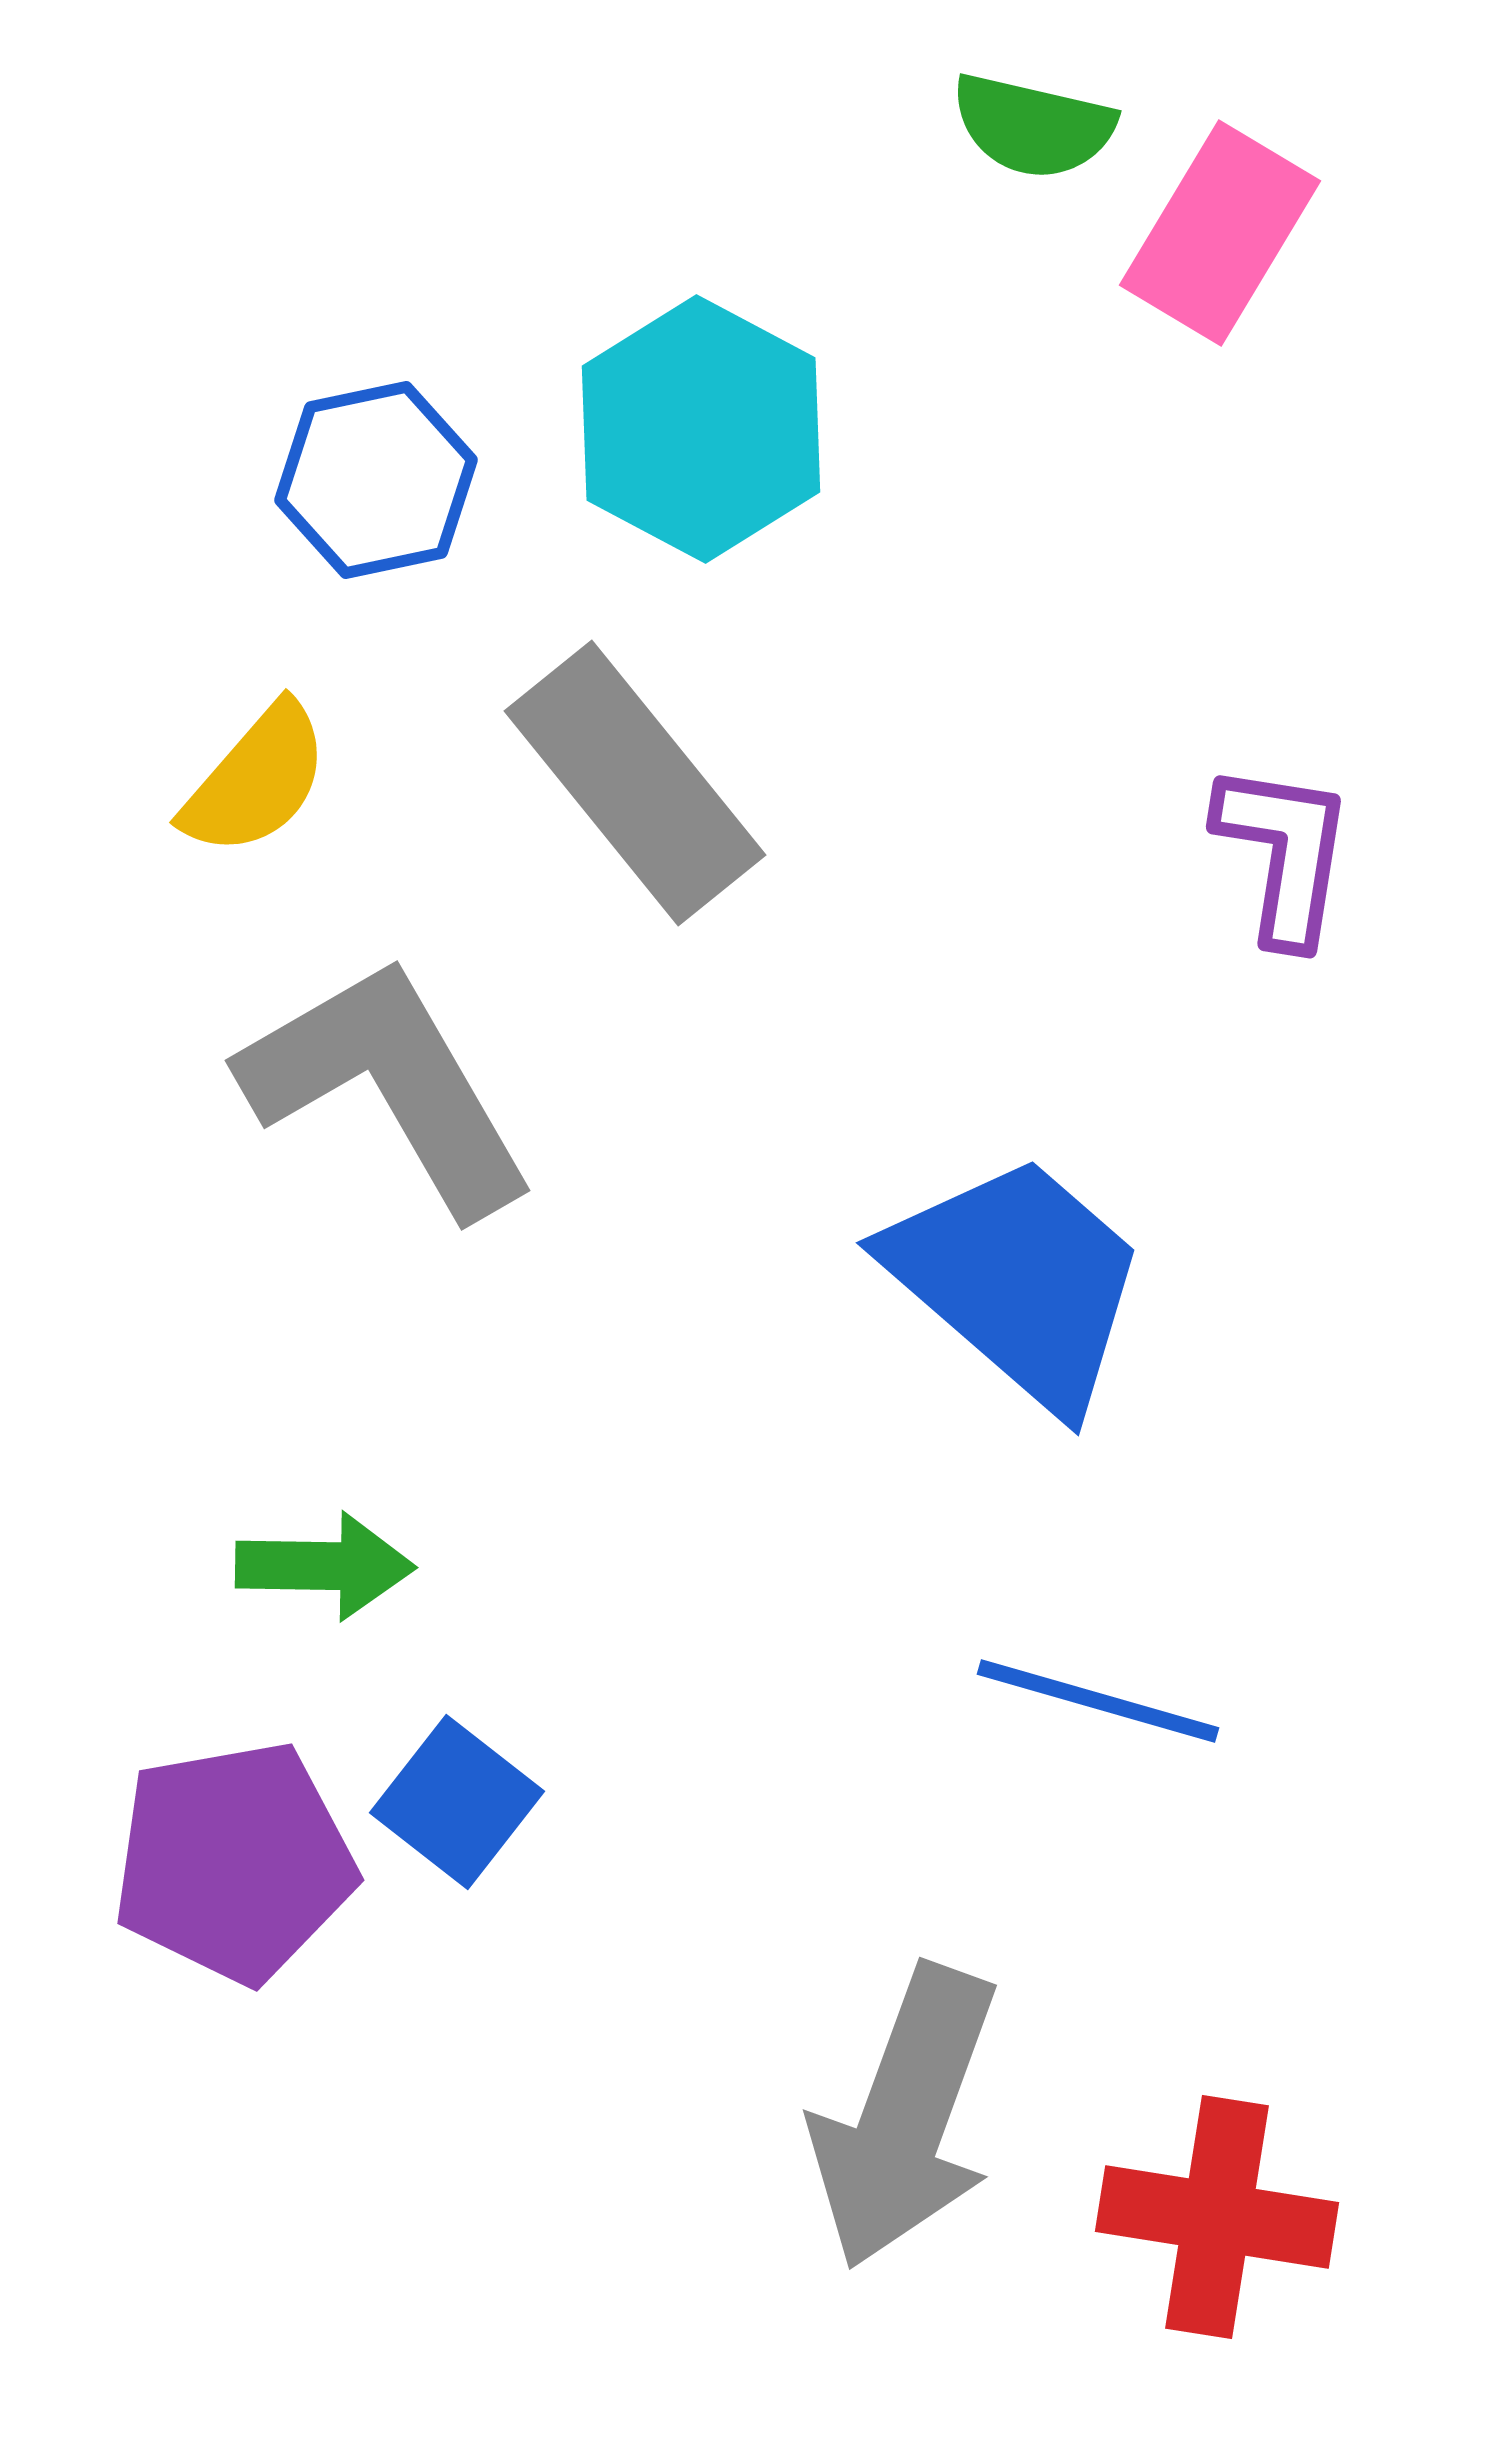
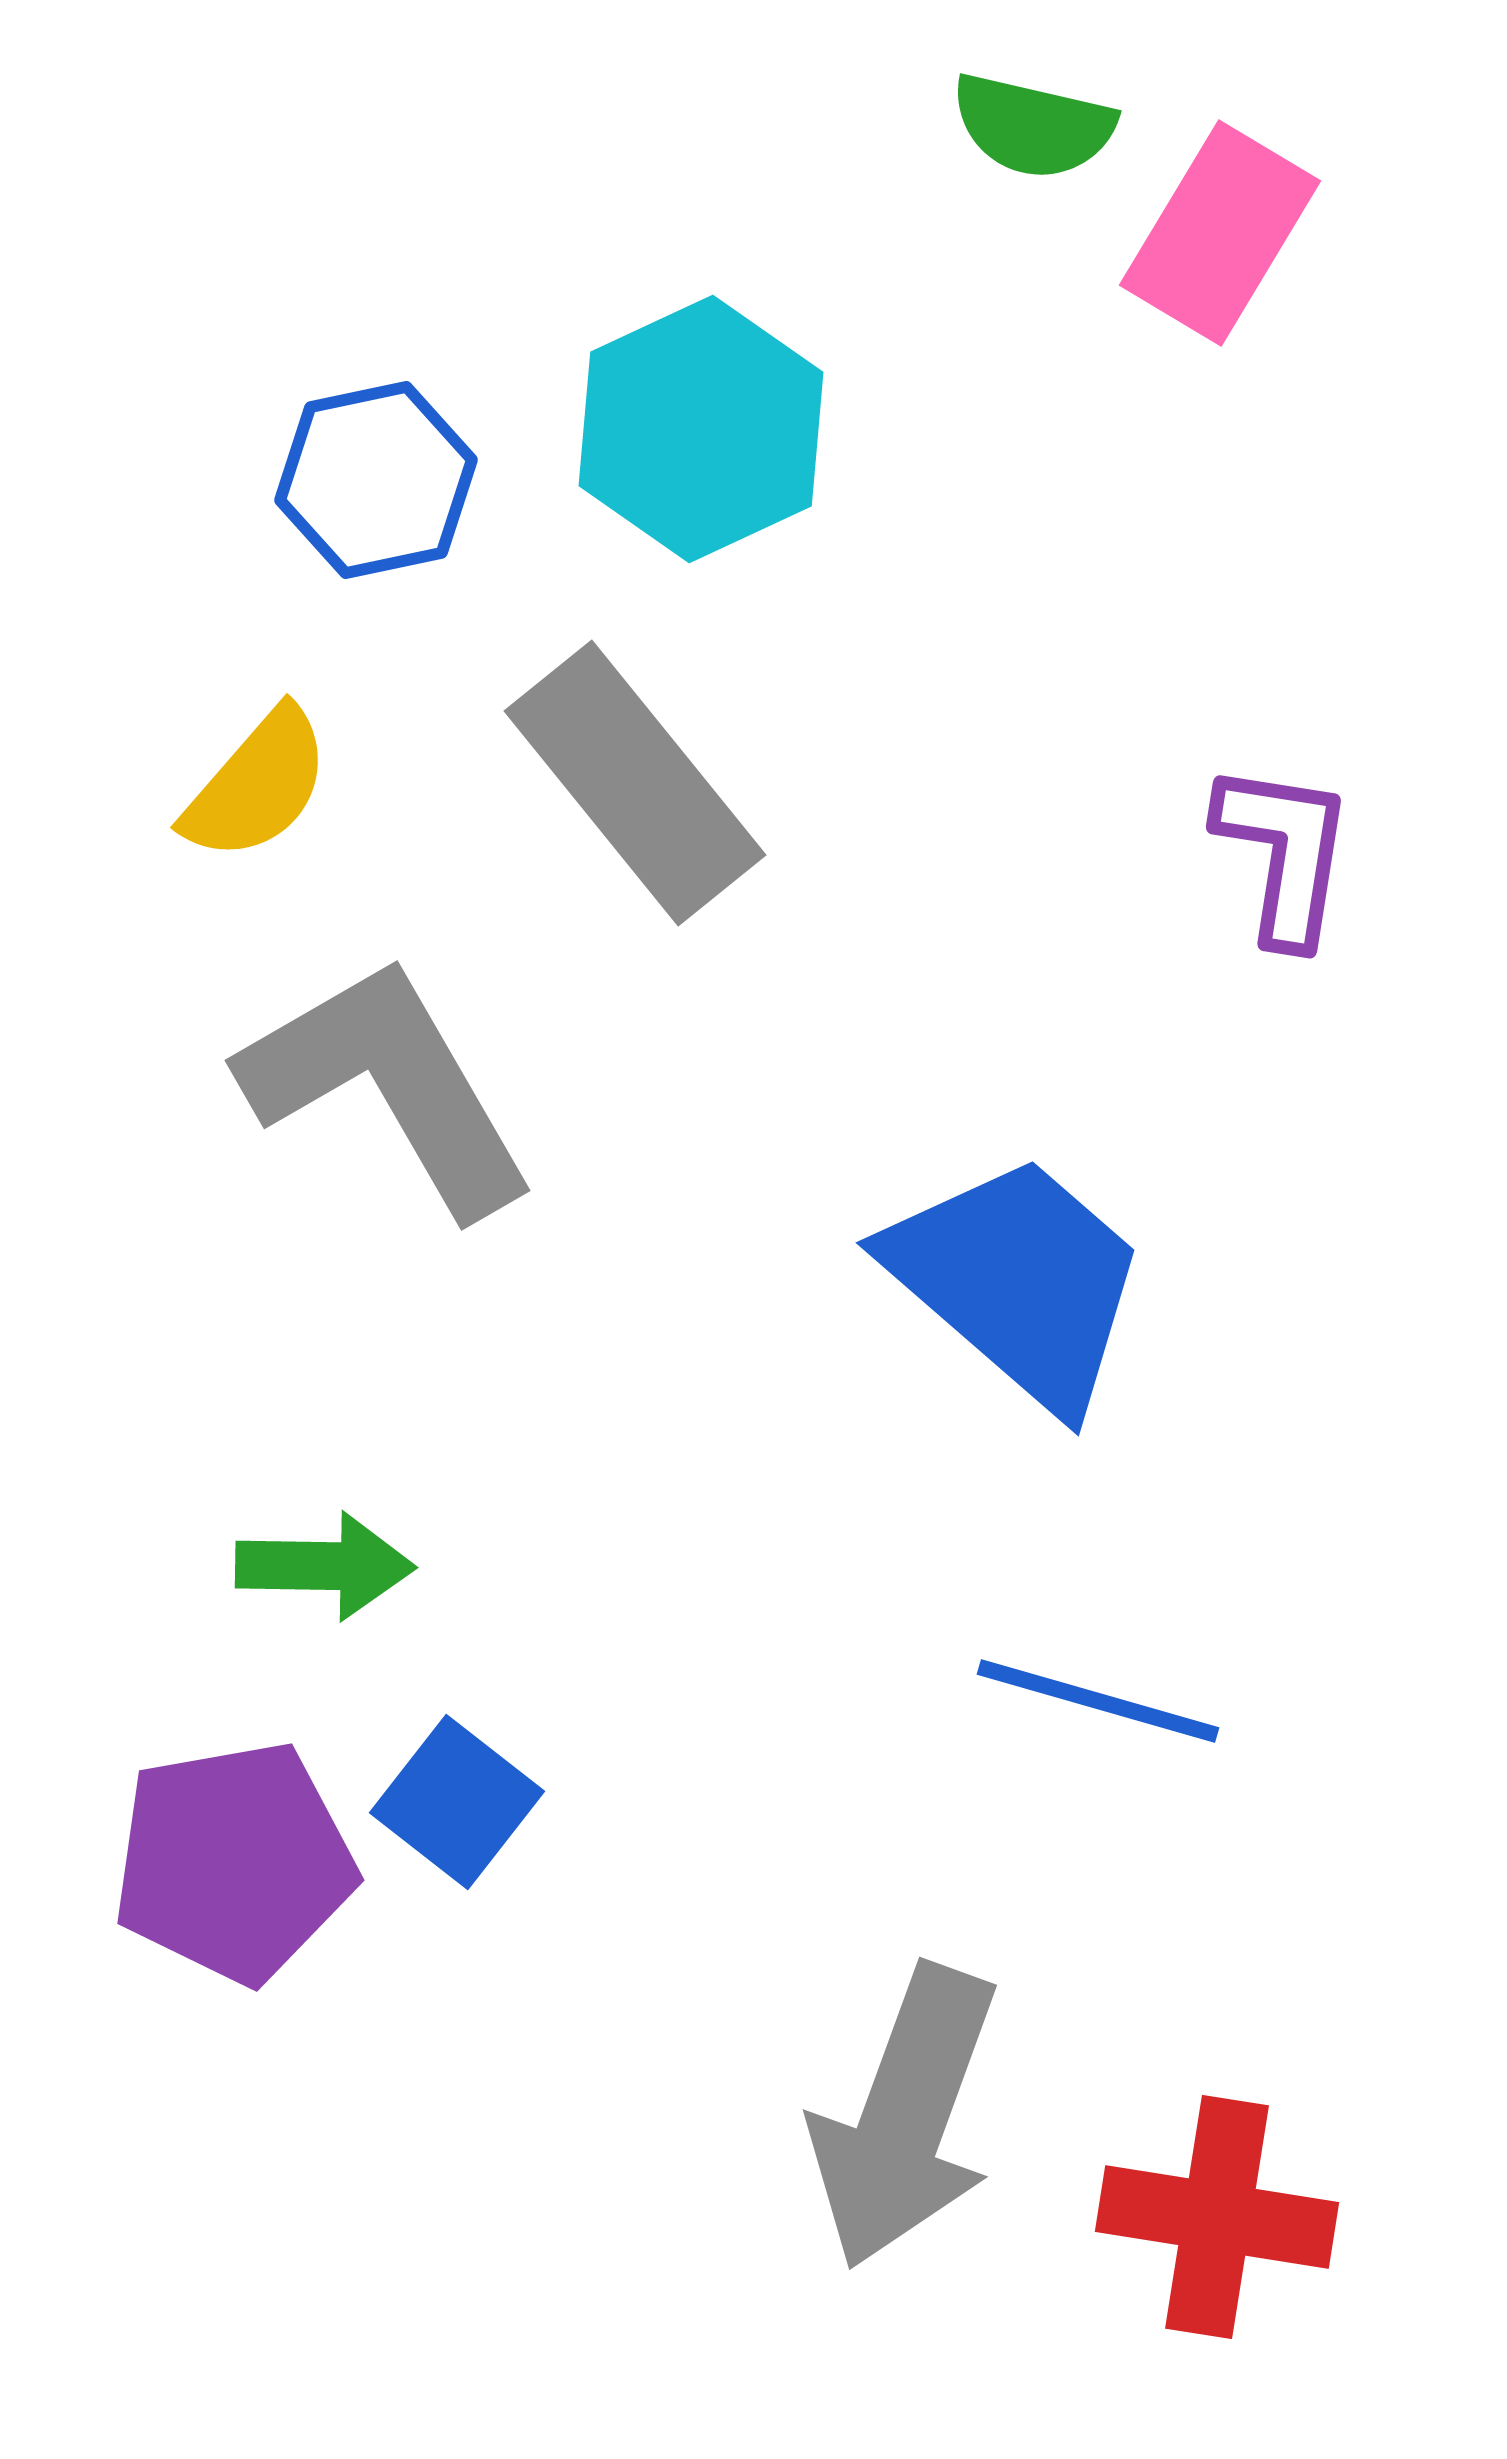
cyan hexagon: rotated 7 degrees clockwise
yellow semicircle: moved 1 px right, 5 px down
